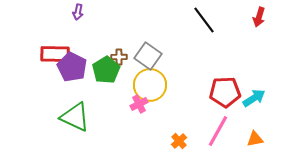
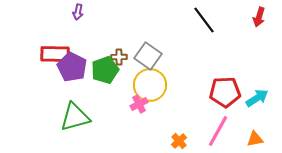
green pentagon: moved 1 px left; rotated 12 degrees clockwise
cyan arrow: moved 3 px right
green triangle: rotated 40 degrees counterclockwise
